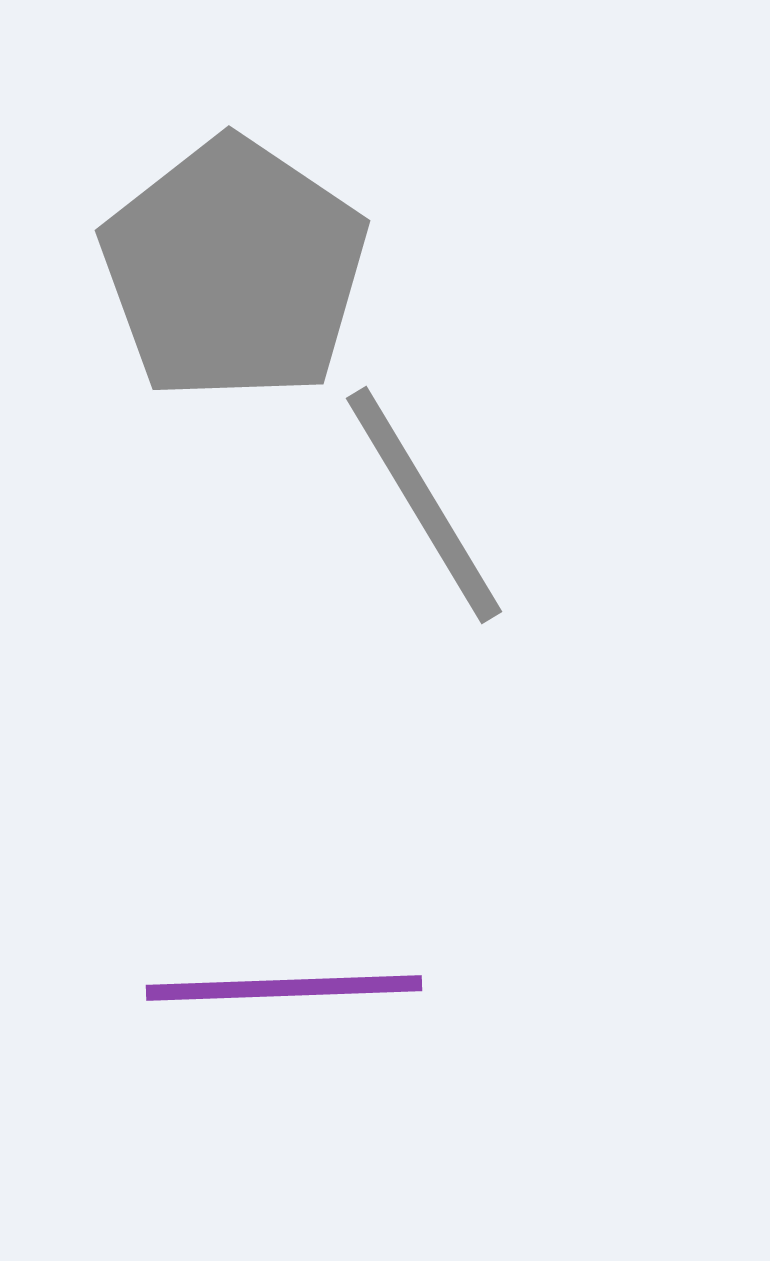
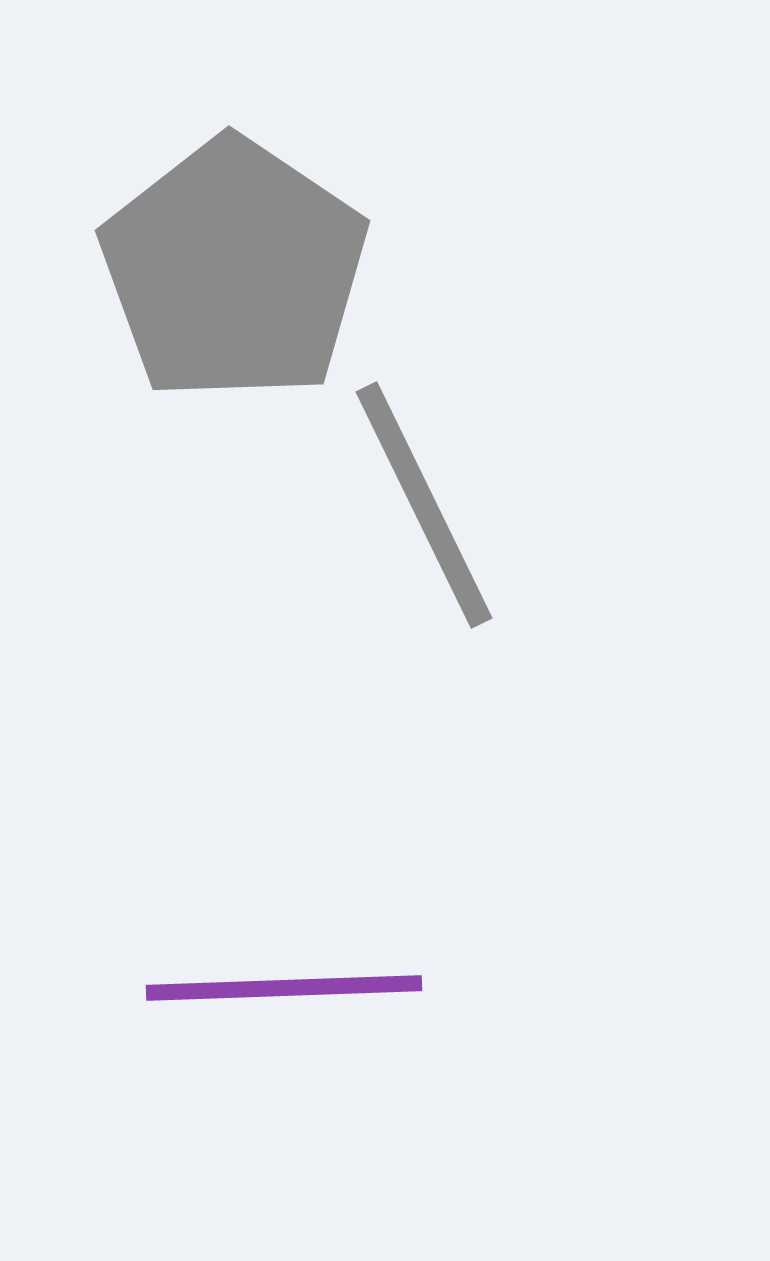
gray line: rotated 5 degrees clockwise
